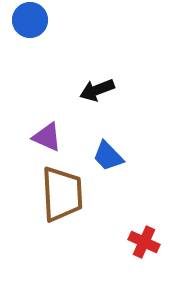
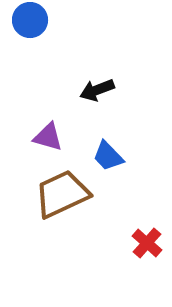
purple triangle: moved 1 px right; rotated 8 degrees counterclockwise
brown trapezoid: rotated 112 degrees counterclockwise
red cross: moved 3 px right, 1 px down; rotated 16 degrees clockwise
